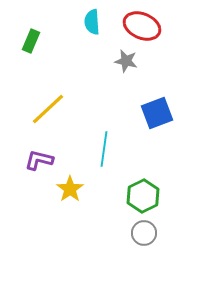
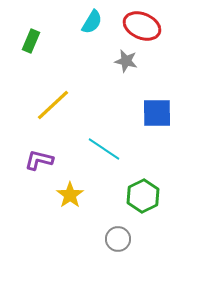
cyan semicircle: rotated 145 degrees counterclockwise
yellow line: moved 5 px right, 4 px up
blue square: rotated 20 degrees clockwise
cyan line: rotated 64 degrees counterclockwise
yellow star: moved 6 px down
gray circle: moved 26 px left, 6 px down
